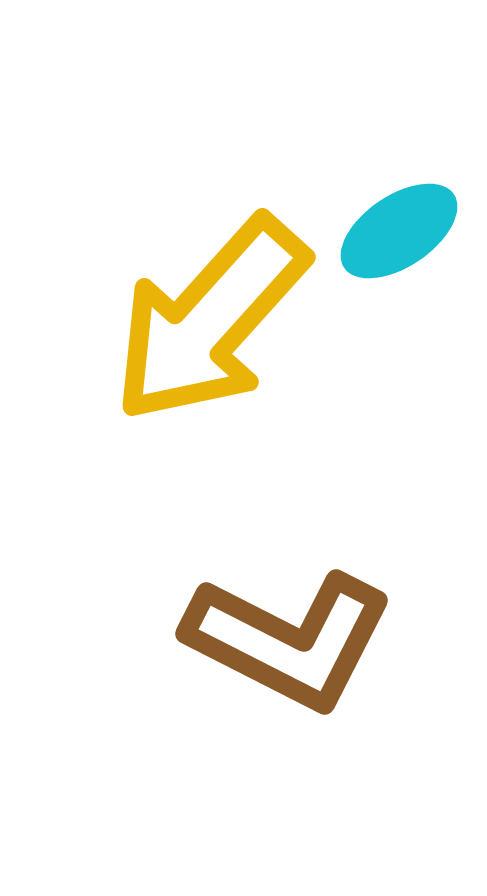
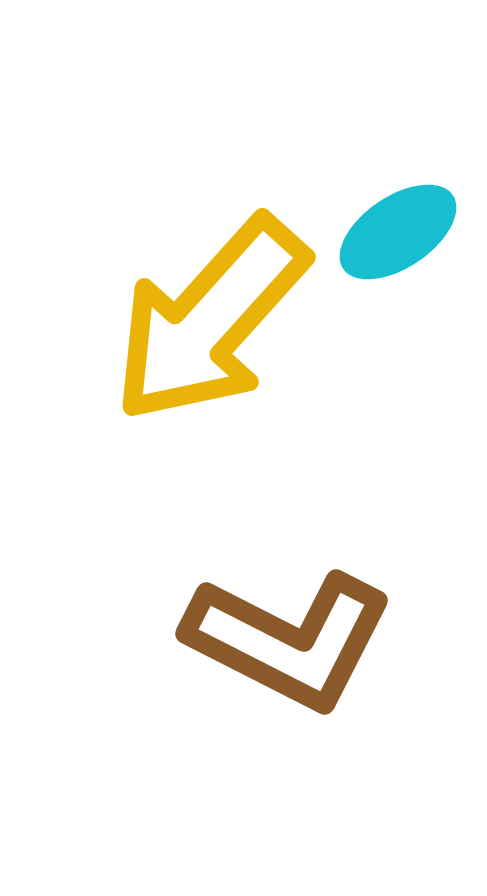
cyan ellipse: moved 1 px left, 1 px down
